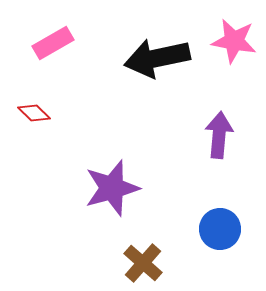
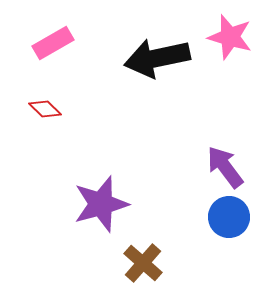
pink star: moved 4 px left, 4 px up; rotated 6 degrees clockwise
red diamond: moved 11 px right, 4 px up
purple arrow: moved 6 px right, 32 px down; rotated 42 degrees counterclockwise
purple star: moved 11 px left, 16 px down
blue circle: moved 9 px right, 12 px up
